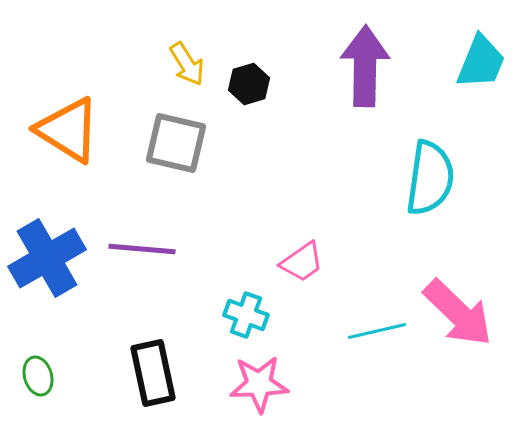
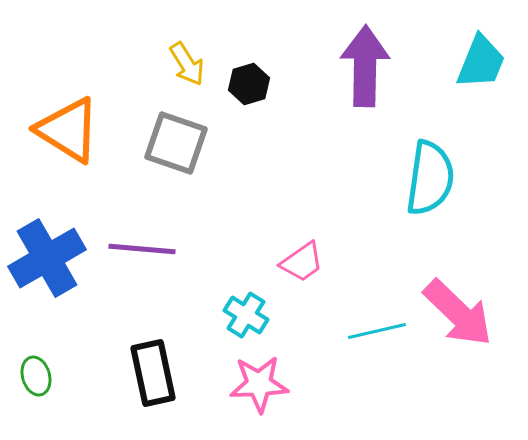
gray square: rotated 6 degrees clockwise
cyan cross: rotated 12 degrees clockwise
green ellipse: moved 2 px left
